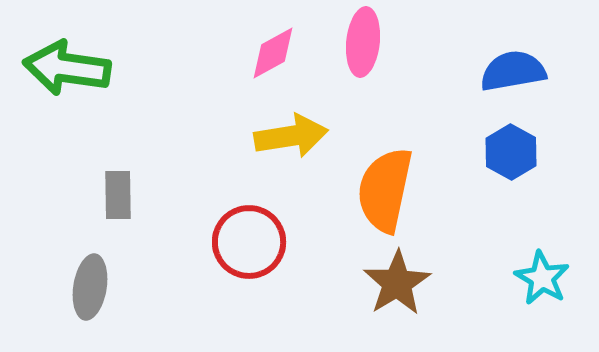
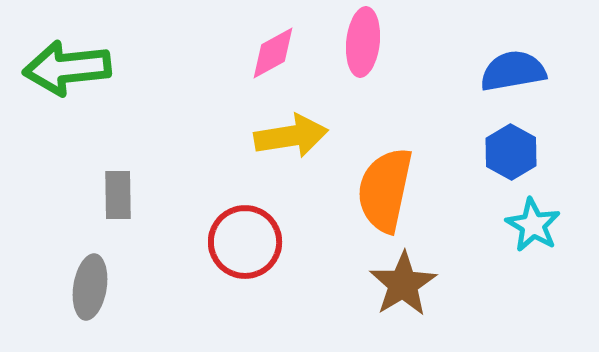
green arrow: rotated 14 degrees counterclockwise
red circle: moved 4 px left
cyan star: moved 9 px left, 53 px up
brown star: moved 6 px right, 1 px down
